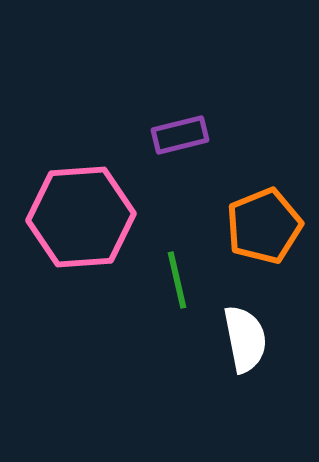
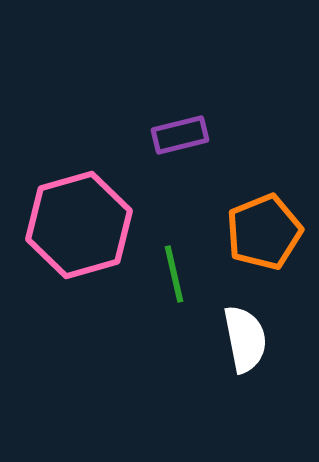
pink hexagon: moved 2 px left, 8 px down; rotated 12 degrees counterclockwise
orange pentagon: moved 6 px down
green line: moved 3 px left, 6 px up
